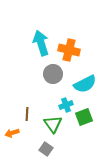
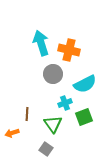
cyan cross: moved 1 px left, 2 px up
